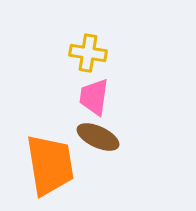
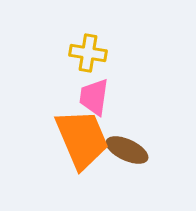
brown ellipse: moved 29 px right, 13 px down
orange trapezoid: moved 32 px right, 26 px up; rotated 14 degrees counterclockwise
